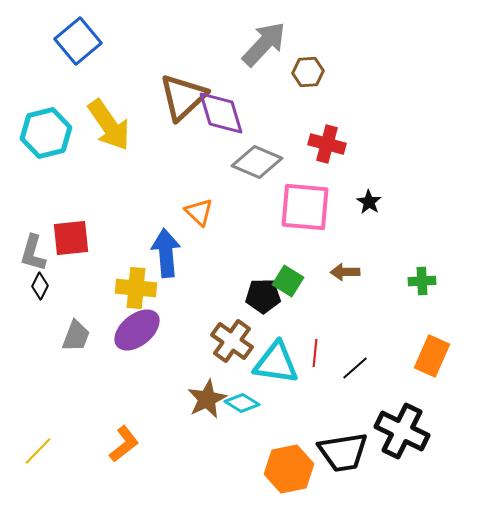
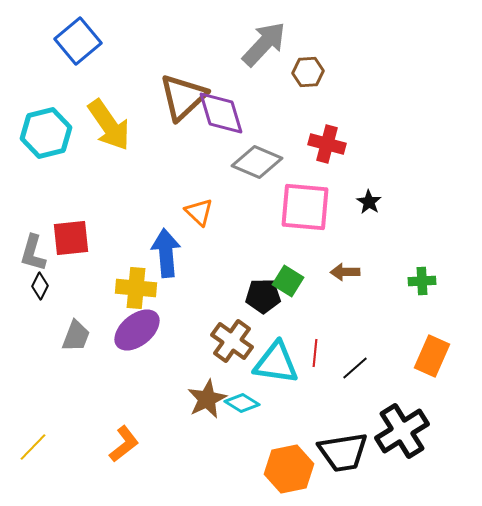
black cross: rotated 32 degrees clockwise
yellow line: moved 5 px left, 4 px up
